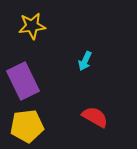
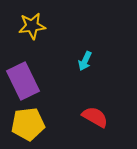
yellow pentagon: moved 1 px right, 2 px up
